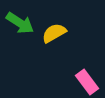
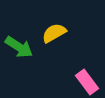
green arrow: moved 1 px left, 24 px down
